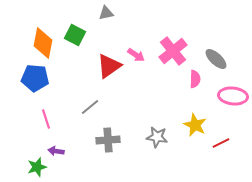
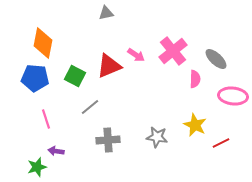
green square: moved 41 px down
red triangle: rotated 12 degrees clockwise
